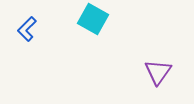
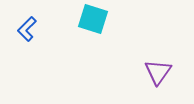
cyan square: rotated 12 degrees counterclockwise
